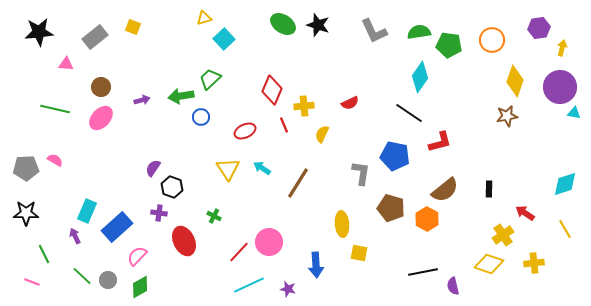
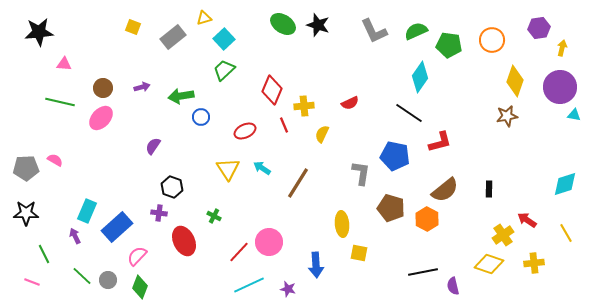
green semicircle at (419, 32): moved 3 px left, 1 px up; rotated 15 degrees counterclockwise
gray rectangle at (95, 37): moved 78 px right
pink triangle at (66, 64): moved 2 px left
green trapezoid at (210, 79): moved 14 px right, 9 px up
brown circle at (101, 87): moved 2 px right, 1 px down
purple arrow at (142, 100): moved 13 px up
green line at (55, 109): moved 5 px right, 7 px up
cyan triangle at (574, 113): moved 2 px down
purple semicircle at (153, 168): moved 22 px up
red arrow at (525, 213): moved 2 px right, 7 px down
yellow line at (565, 229): moved 1 px right, 4 px down
green diamond at (140, 287): rotated 40 degrees counterclockwise
